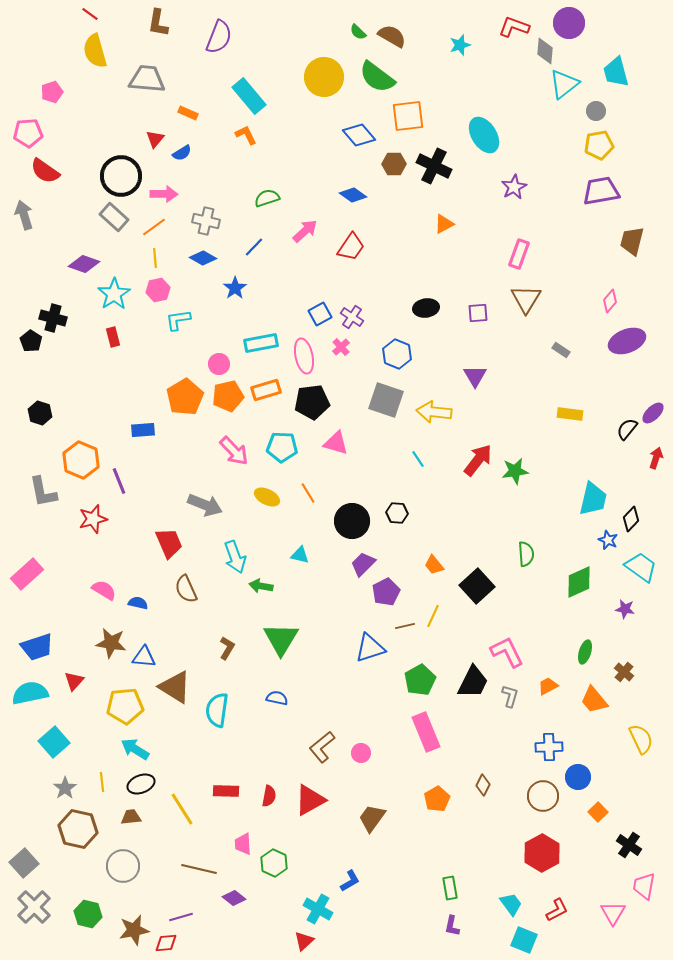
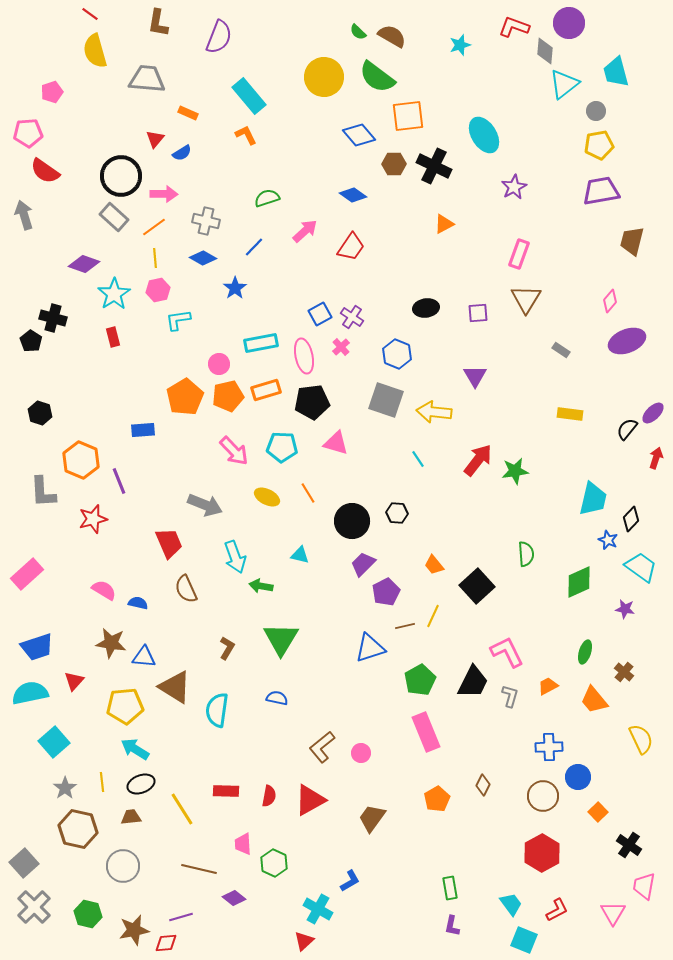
gray L-shape at (43, 492): rotated 8 degrees clockwise
